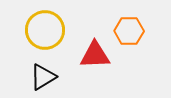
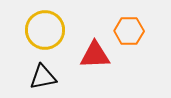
black triangle: rotated 20 degrees clockwise
